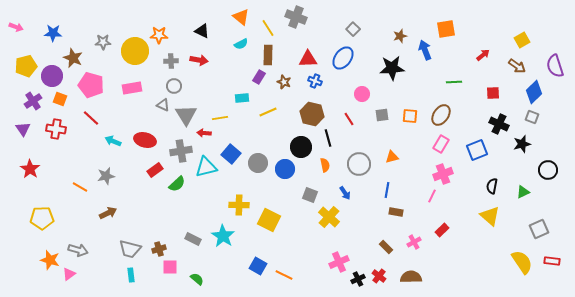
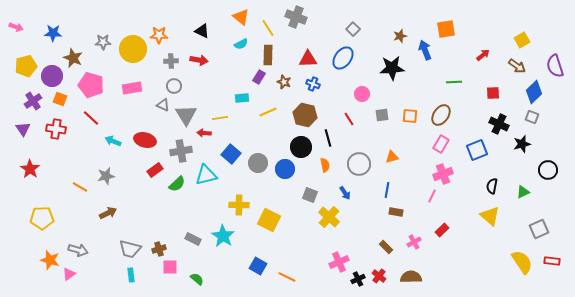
yellow circle at (135, 51): moved 2 px left, 2 px up
blue cross at (315, 81): moved 2 px left, 3 px down
brown hexagon at (312, 114): moved 7 px left, 1 px down
cyan triangle at (206, 167): moved 8 px down
orange line at (284, 275): moved 3 px right, 2 px down
